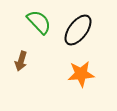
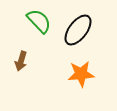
green semicircle: moved 1 px up
